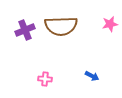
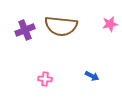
brown semicircle: rotated 8 degrees clockwise
